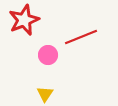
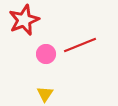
red line: moved 1 px left, 8 px down
pink circle: moved 2 px left, 1 px up
